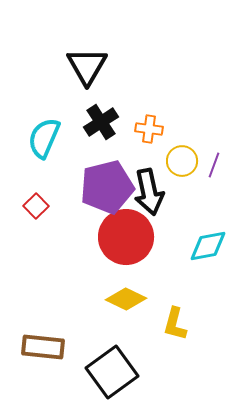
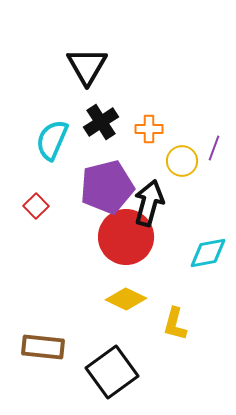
orange cross: rotated 8 degrees counterclockwise
cyan semicircle: moved 8 px right, 2 px down
purple line: moved 17 px up
black arrow: moved 11 px down; rotated 153 degrees counterclockwise
cyan diamond: moved 7 px down
